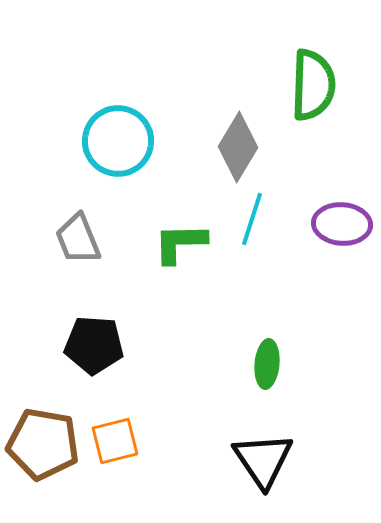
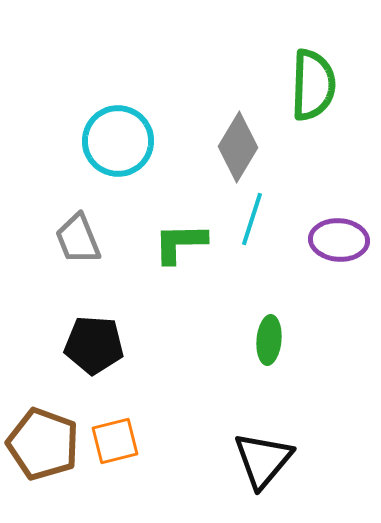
purple ellipse: moved 3 px left, 16 px down
green ellipse: moved 2 px right, 24 px up
brown pentagon: rotated 10 degrees clockwise
black triangle: rotated 14 degrees clockwise
